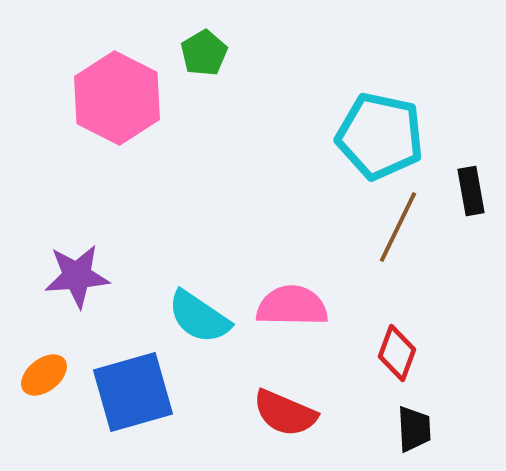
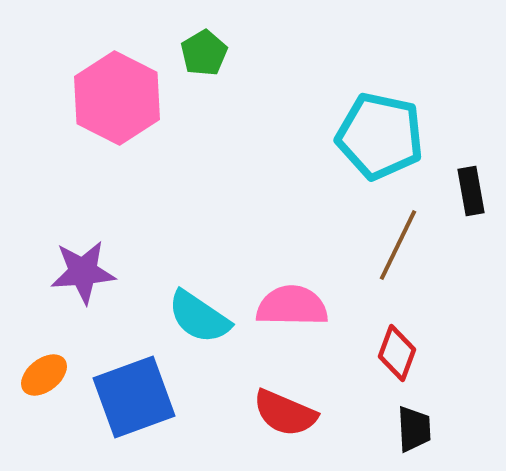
brown line: moved 18 px down
purple star: moved 6 px right, 4 px up
blue square: moved 1 px right, 5 px down; rotated 4 degrees counterclockwise
